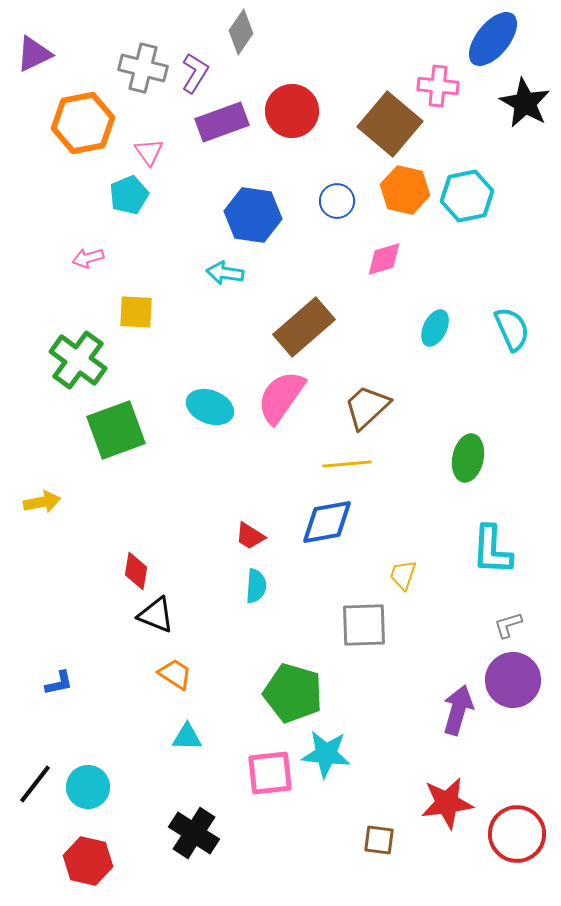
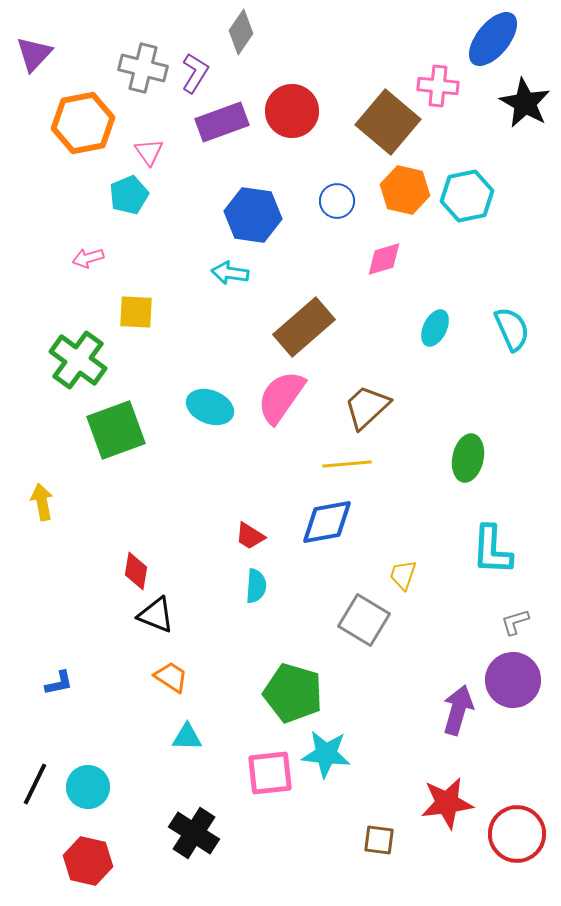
purple triangle at (34, 54): rotated 21 degrees counterclockwise
brown square at (390, 124): moved 2 px left, 2 px up
cyan arrow at (225, 273): moved 5 px right
yellow arrow at (42, 502): rotated 90 degrees counterclockwise
gray square at (364, 625): moved 5 px up; rotated 33 degrees clockwise
gray L-shape at (508, 625): moved 7 px right, 3 px up
orange trapezoid at (175, 674): moved 4 px left, 3 px down
black line at (35, 784): rotated 12 degrees counterclockwise
